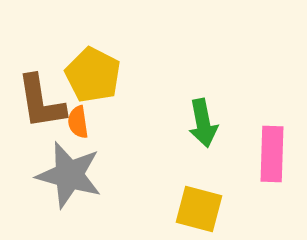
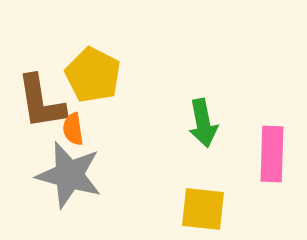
orange semicircle: moved 5 px left, 7 px down
yellow square: moved 4 px right; rotated 9 degrees counterclockwise
